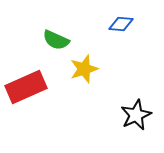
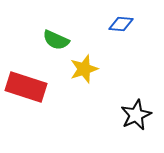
red rectangle: rotated 42 degrees clockwise
